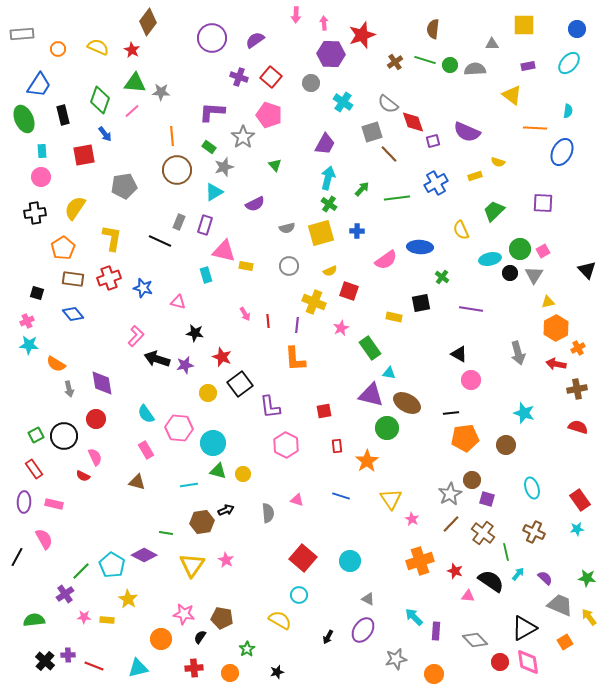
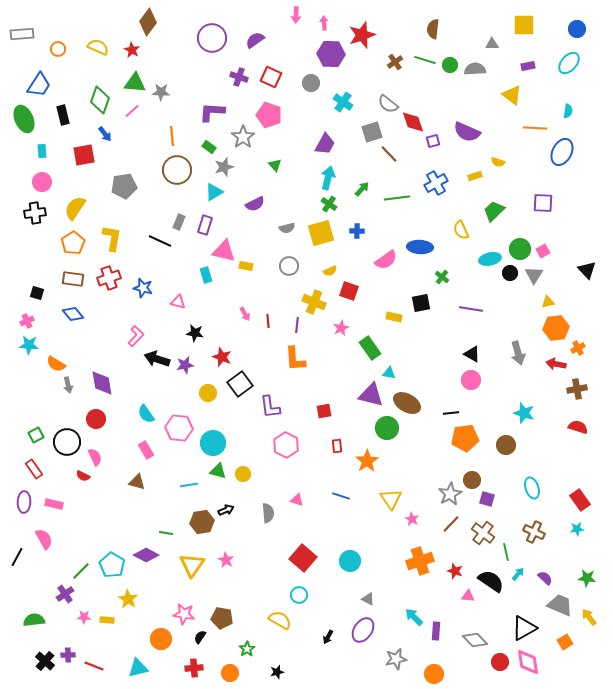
red square at (271, 77): rotated 15 degrees counterclockwise
pink circle at (41, 177): moved 1 px right, 5 px down
orange pentagon at (63, 248): moved 10 px right, 5 px up
orange hexagon at (556, 328): rotated 20 degrees clockwise
black triangle at (459, 354): moved 13 px right
gray arrow at (69, 389): moved 1 px left, 4 px up
black circle at (64, 436): moved 3 px right, 6 px down
purple diamond at (144, 555): moved 2 px right
